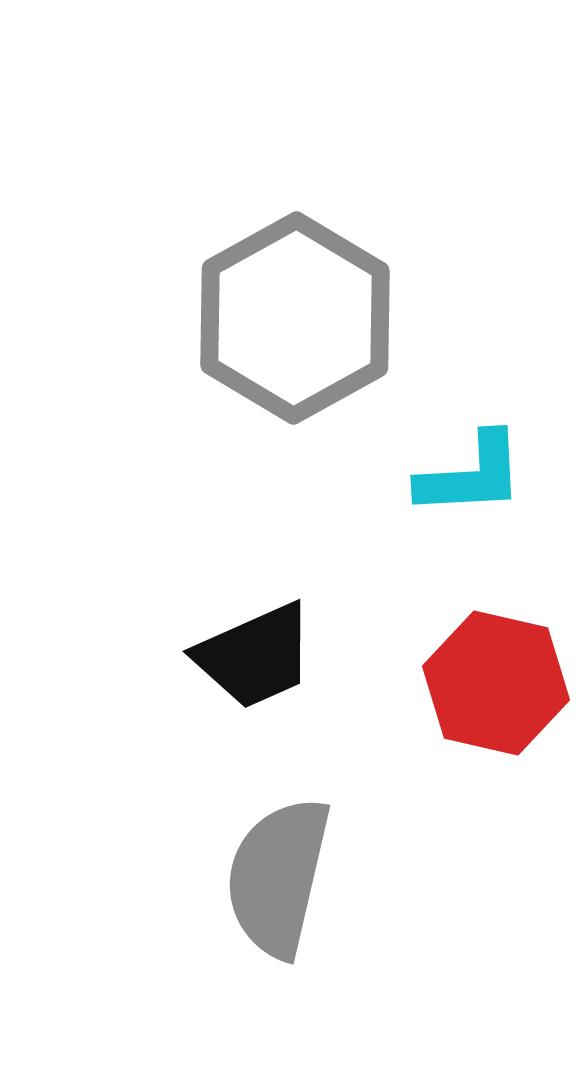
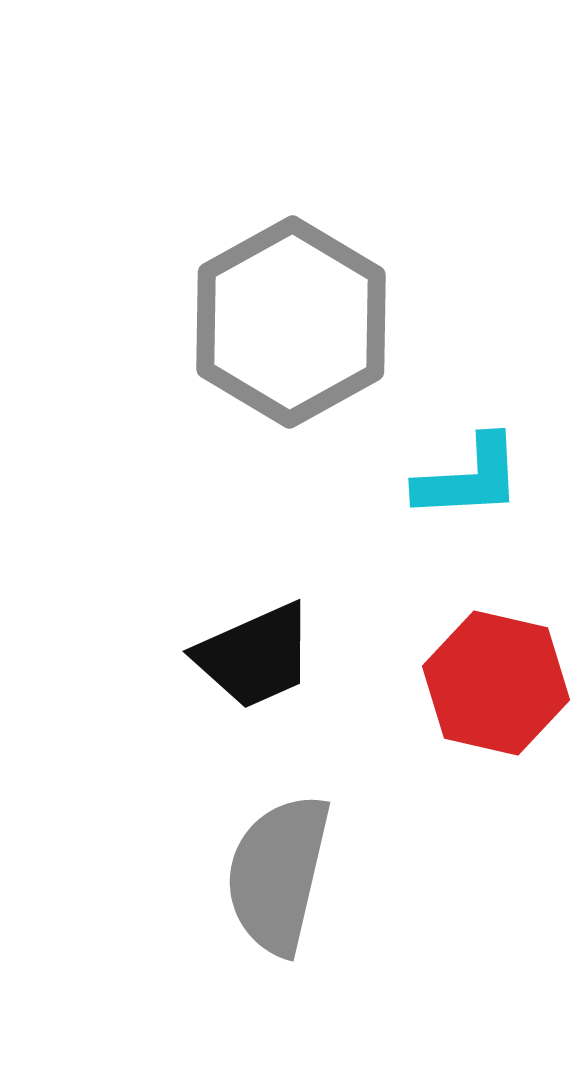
gray hexagon: moved 4 px left, 4 px down
cyan L-shape: moved 2 px left, 3 px down
gray semicircle: moved 3 px up
